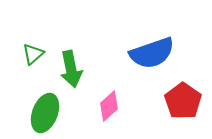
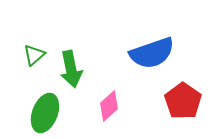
green triangle: moved 1 px right, 1 px down
